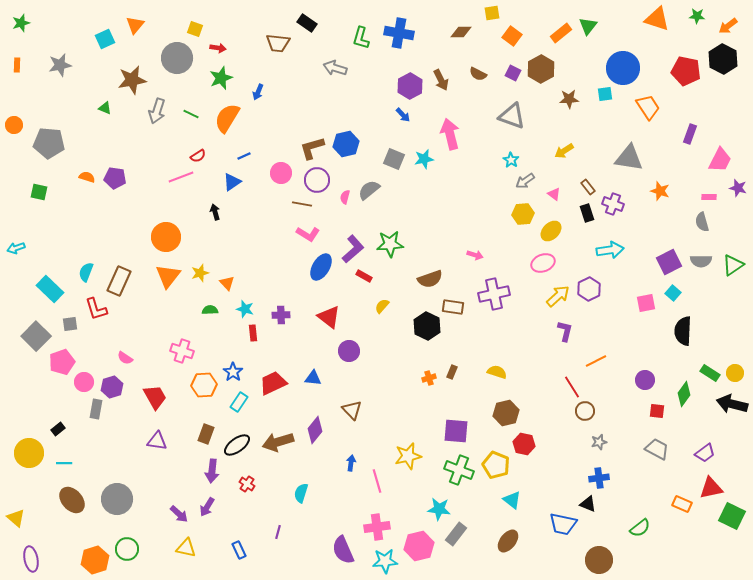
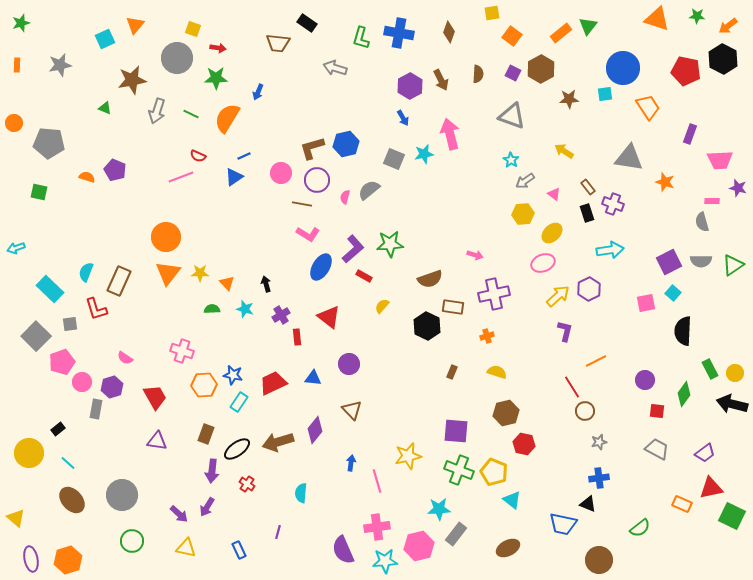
yellow square at (195, 29): moved 2 px left
brown diamond at (461, 32): moved 12 px left; rotated 70 degrees counterclockwise
brown semicircle at (478, 74): rotated 114 degrees counterclockwise
green star at (221, 78): moved 5 px left; rotated 20 degrees clockwise
blue arrow at (403, 115): moved 3 px down; rotated 14 degrees clockwise
orange circle at (14, 125): moved 2 px up
yellow arrow at (564, 151): rotated 66 degrees clockwise
red semicircle at (198, 156): rotated 56 degrees clockwise
cyan star at (424, 159): moved 5 px up
pink trapezoid at (720, 160): rotated 60 degrees clockwise
purple pentagon at (115, 178): moved 8 px up; rotated 15 degrees clockwise
blue triangle at (232, 182): moved 2 px right, 5 px up
orange star at (660, 191): moved 5 px right, 9 px up
pink rectangle at (709, 197): moved 3 px right, 4 px down
black arrow at (215, 212): moved 51 px right, 72 px down
yellow ellipse at (551, 231): moved 1 px right, 2 px down
yellow star at (200, 273): rotated 18 degrees clockwise
orange triangle at (168, 276): moved 3 px up
green semicircle at (210, 310): moved 2 px right, 1 px up
purple cross at (281, 315): rotated 30 degrees counterclockwise
red rectangle at (253, 333): moved 44 px right, 4 px down
purple circle at (349, 351): moved 13 px down
blue star at (233, 372): moved 3 px down; rotated 24 degrees counterclockwise
green rectangle at (710, 373): moved 4 px up; rotated 30 degrees clockwise
orange cross at (429, 378): moved 58 px right, 42 px up
pink circle at (84, 382): moved 2 px left
black ellipse at (237, 445): moved 4 px down
cyan line at (64, 463): moved 4 px right; rotated 42 degrees clockwise
yellow pentagon at (496, 465): moved 2 px left, 7 px down
cyan semicircle at (301, 493): rotated 12 degrees counterclockwise
gray circle at (117, 499): moved 5 px right, 4 px up
cyan star at (439, 509): rotated 10 degrees counterclockwise
brown ellipse at (508, 541): moved 7 px down; rotated 25 degrees clockwise
green circle at (127, 549): moved 5 px right, 8 px up
orange hexagon at (95, 560): moved 27 px left
